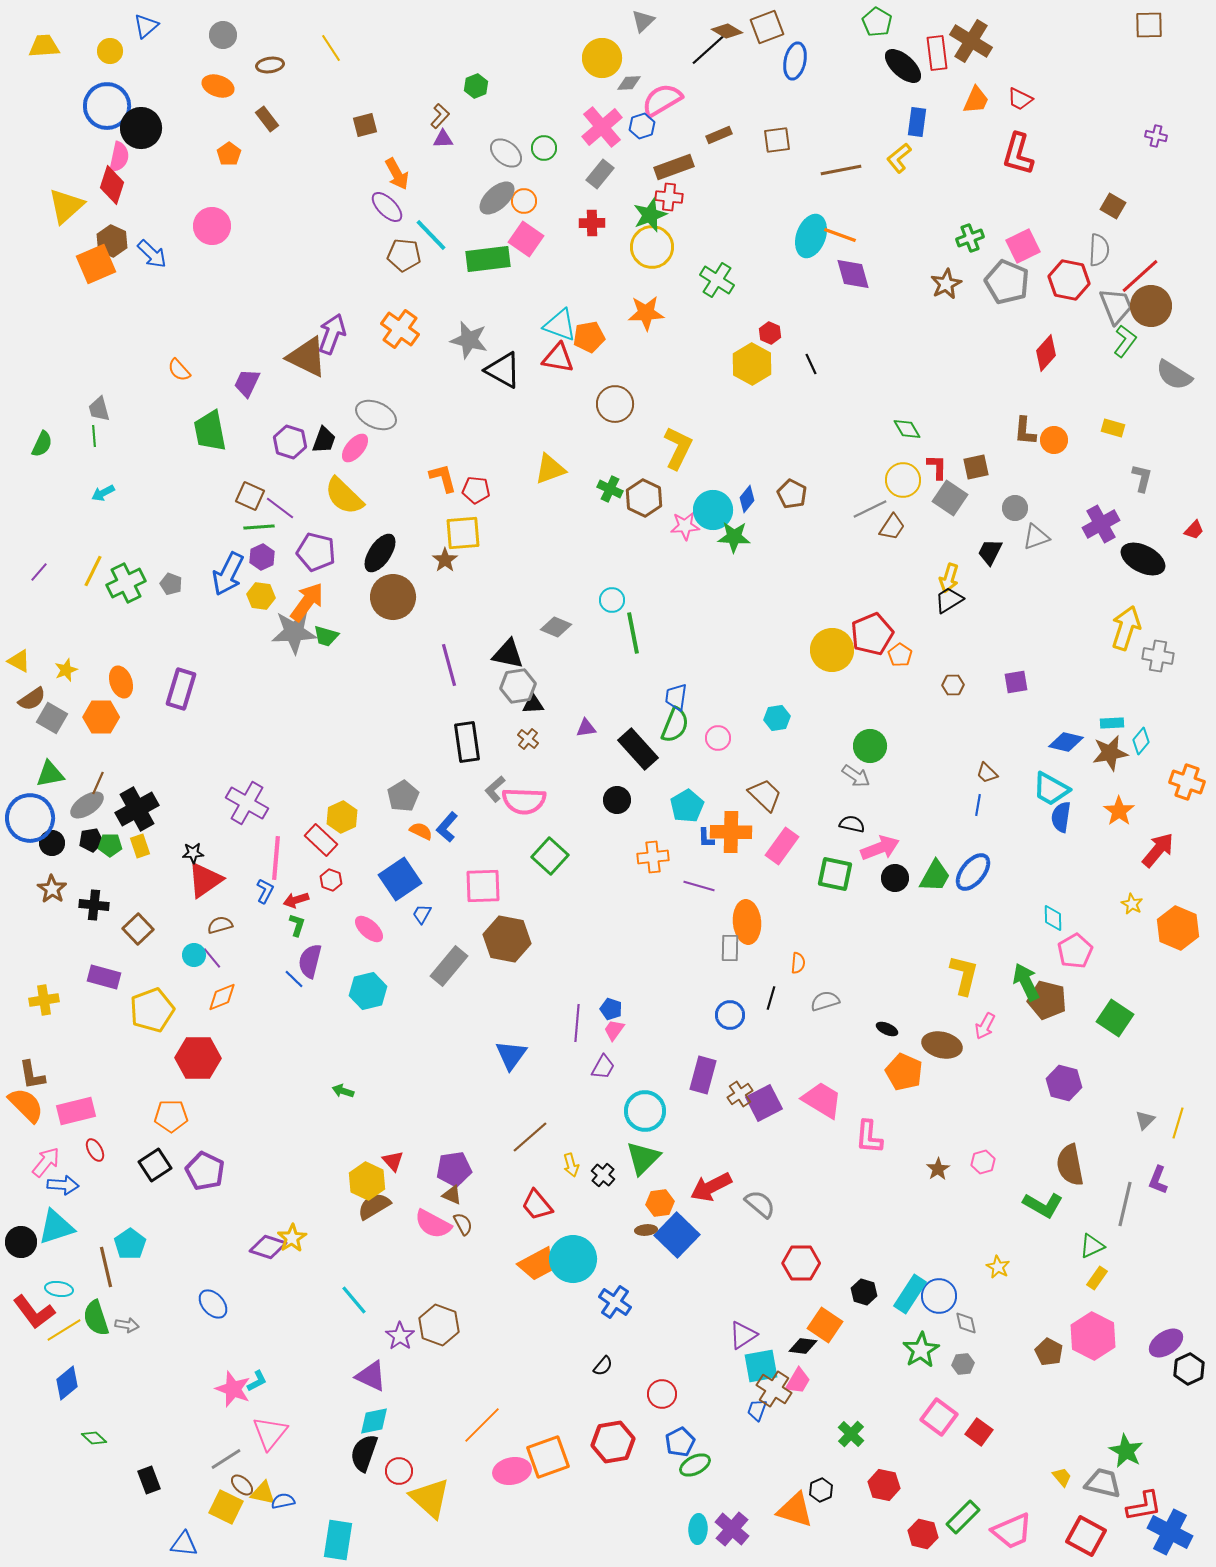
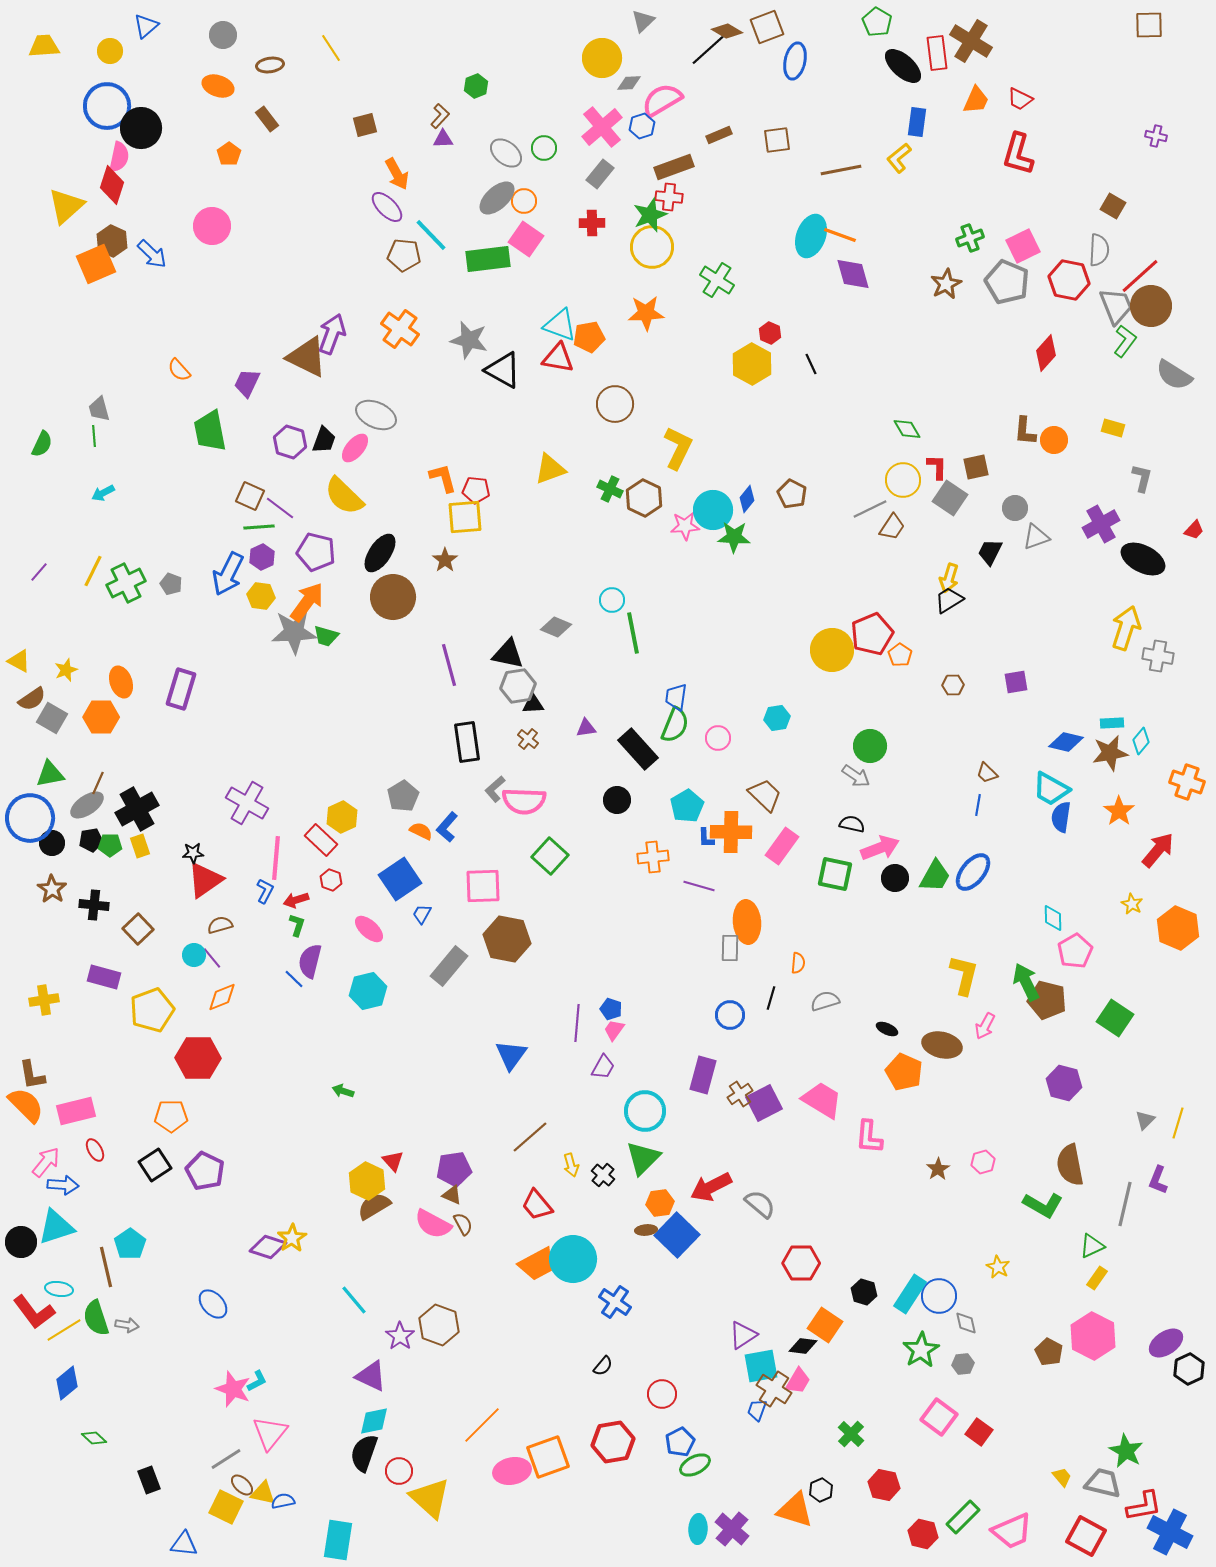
yellow square at (463, 533): moved 2 px right, 16 px up
